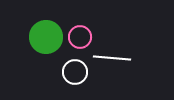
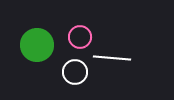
green circle: moved 9 px left, 8 px down
